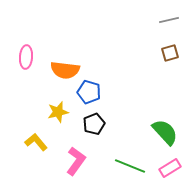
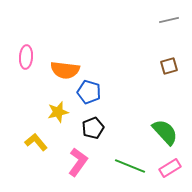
brown square: moved 1 px left, 13 px down
black pentagon: moved 1 px left, 4 px down
pink L-shape: moved 2 px right, 1 px down
